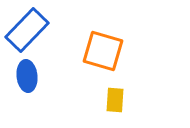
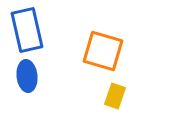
blue rectangle: rotated 57 degrees counterclockwise
yellow rectangle: moved 4 px up; rotated 15 degrees clockwise
